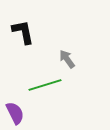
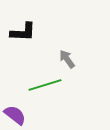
black L-shape: rotated 104 degrees clockwise
purple semicircle: moved 2 px down; rotated 25 degrees counterclockwise
